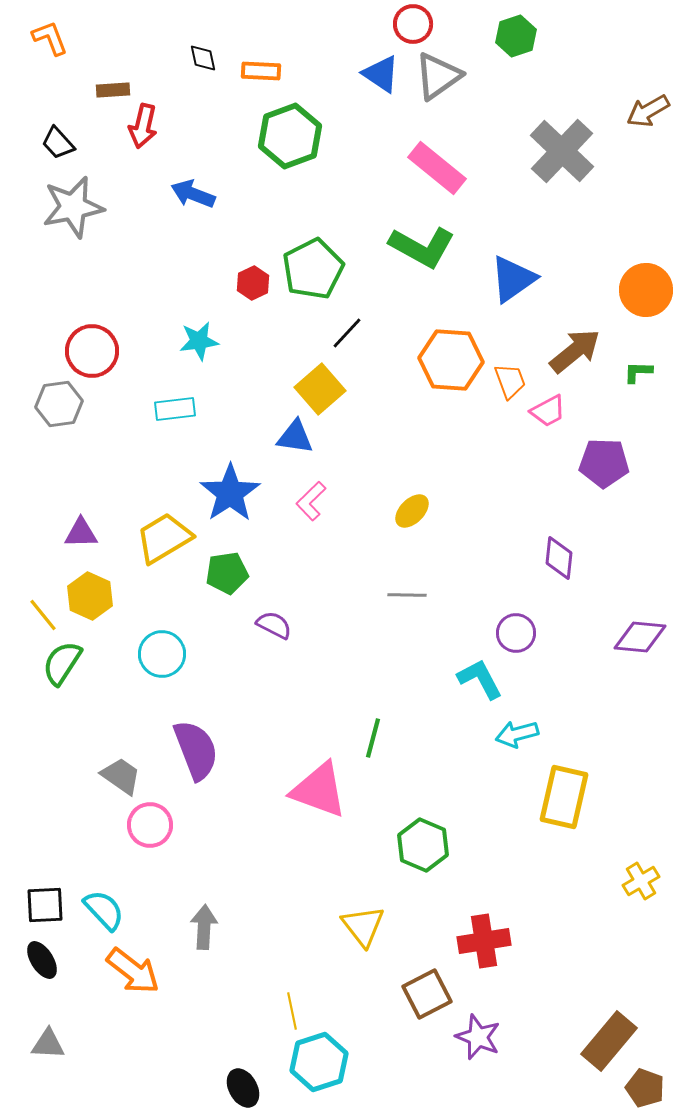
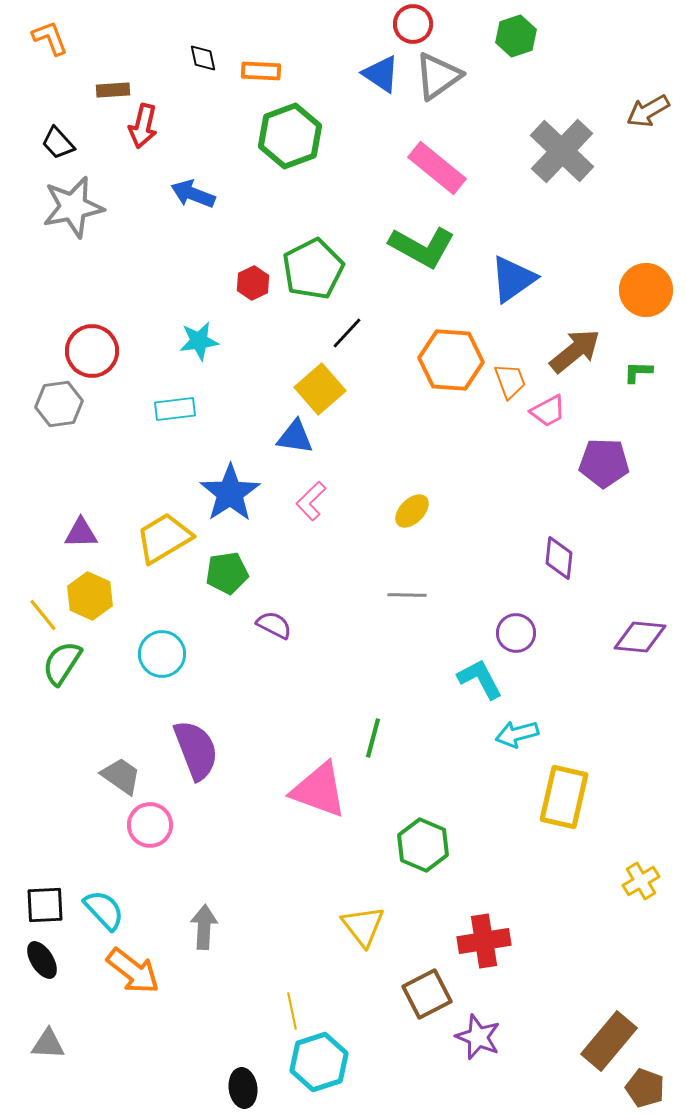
black ellipse at (243, 1088): rotated 21 degrees clockwise
